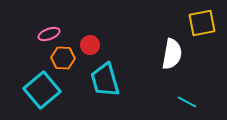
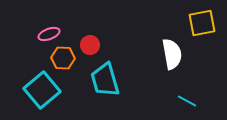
white semicircle: rotated 20 degrees counterclockwise
cyan line: moved 1 px up
